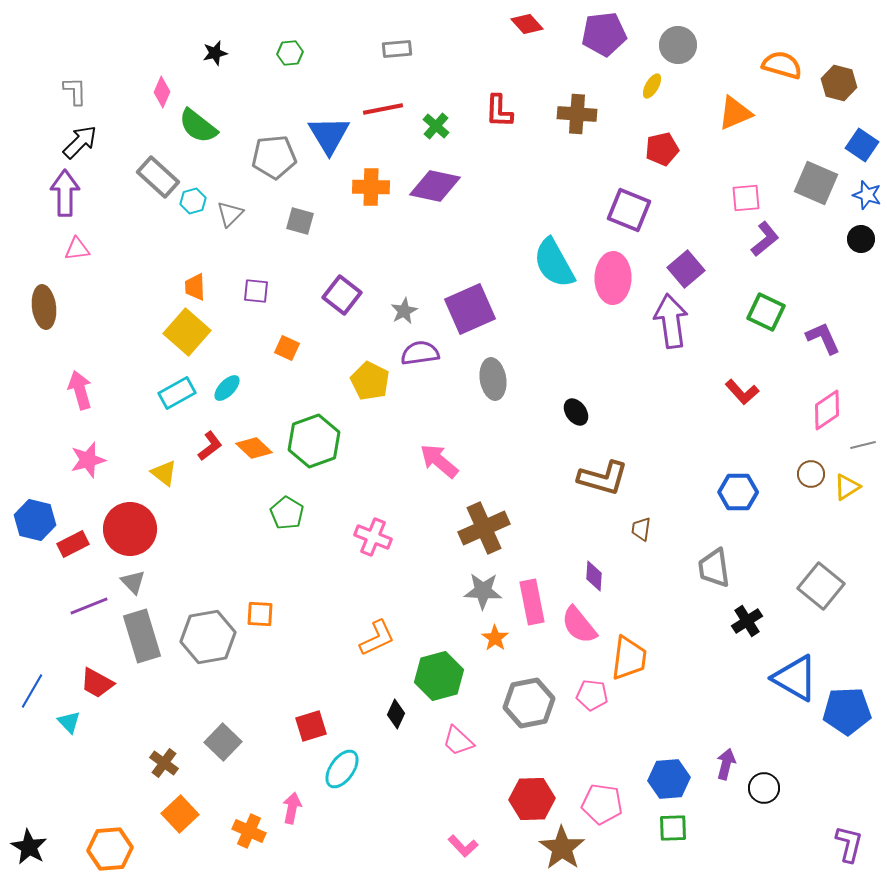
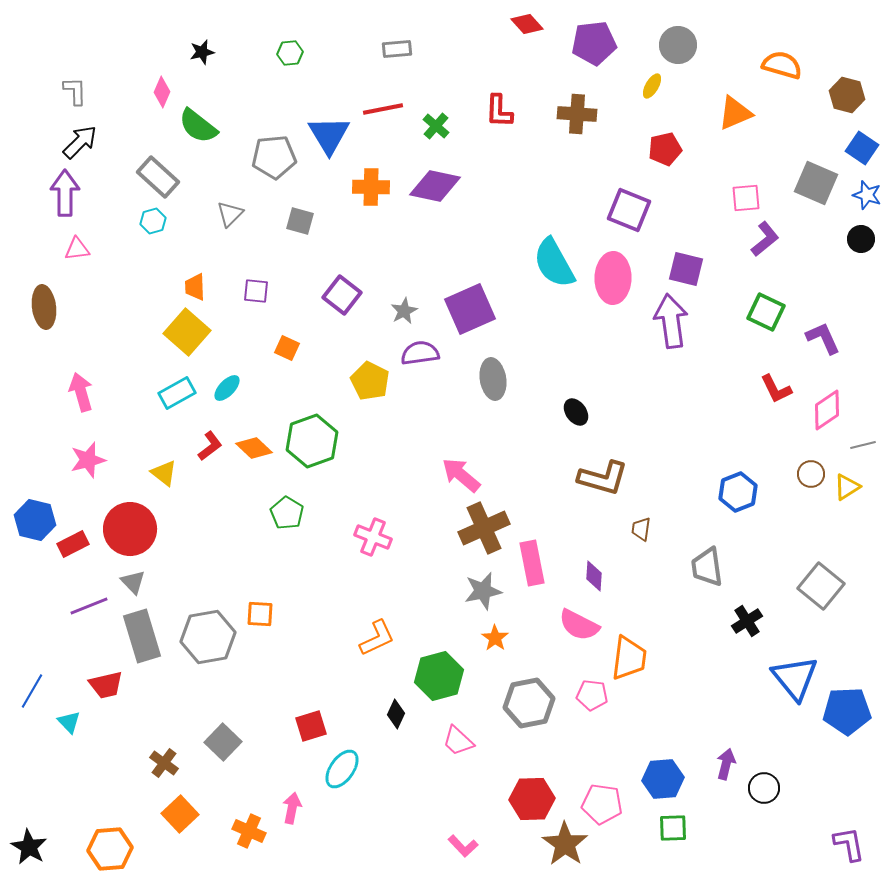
purple pentagon at (604, 34): moved 10 px left, 9 px down
black star at (215, 53): moved 13 px left, 1 px up
brown hexagon at (839, 83): moved 8 px right, 12 px down
blue square at (862, 145): moved 3 px down
red pentagon at (662, 149): moved 3 px right
cyan hexagon at (193, 201): moved 40 px left, 20 px down
purple square at (686, 269): rotated 36 degrees counterclockwise
pink arrow at (80, 390): moved 1 px right, 2 px down
red L-shape at (742, 392): moved 34 px right, 3 px up; rotated 16 degrees clockwise
green hexagon at (314, 441): moved 2 px left
pink arrow at (439, 461): moved 22 px right, 14 px down
blue hexagon at (738, 492): rotated 21 degrees counterclockwise
gray trapezoid at (714, 568): moved 7 px left, 1 px up
gray star at (483, 591): rotated 15 degrees counterclockwise
pink rectangle at (532, 602): moved 39 px up
pink semicircle at (579, 625): rotated 24 degrees counterclockwise
blue triangle at (795, 678): rotated 21 degrees clockwise
red trapezoid at (97, 683): moved 9 px right, 2 px down; rotated 42 degrees counterclockwise
blue hexagon at (669, 779): moved 6 px left
purple L-shape at (849, 844): rotated 24 degrees counterclockwise
brown star at (562, 848): moved 3 px right, 4 px up
